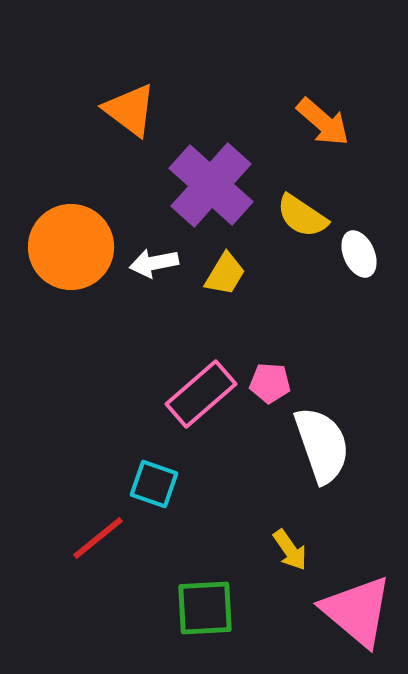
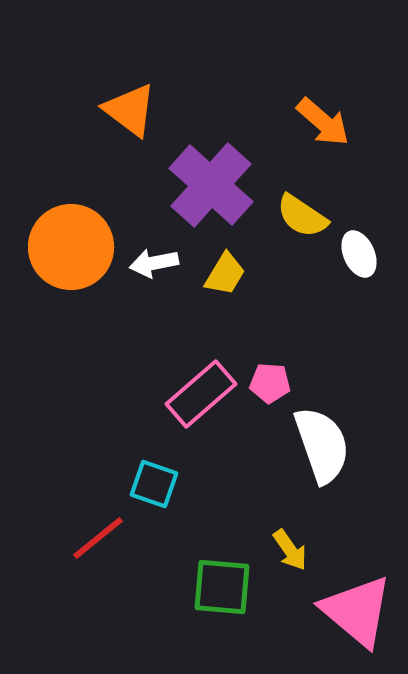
green square: moved 17 px right, 21 px up; rotated 8 degrees clockwise
